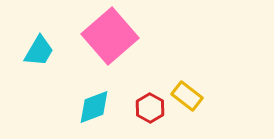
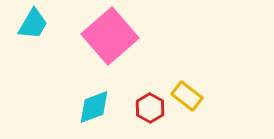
cyan trapezoid: moved 6 px left, 27 px up
